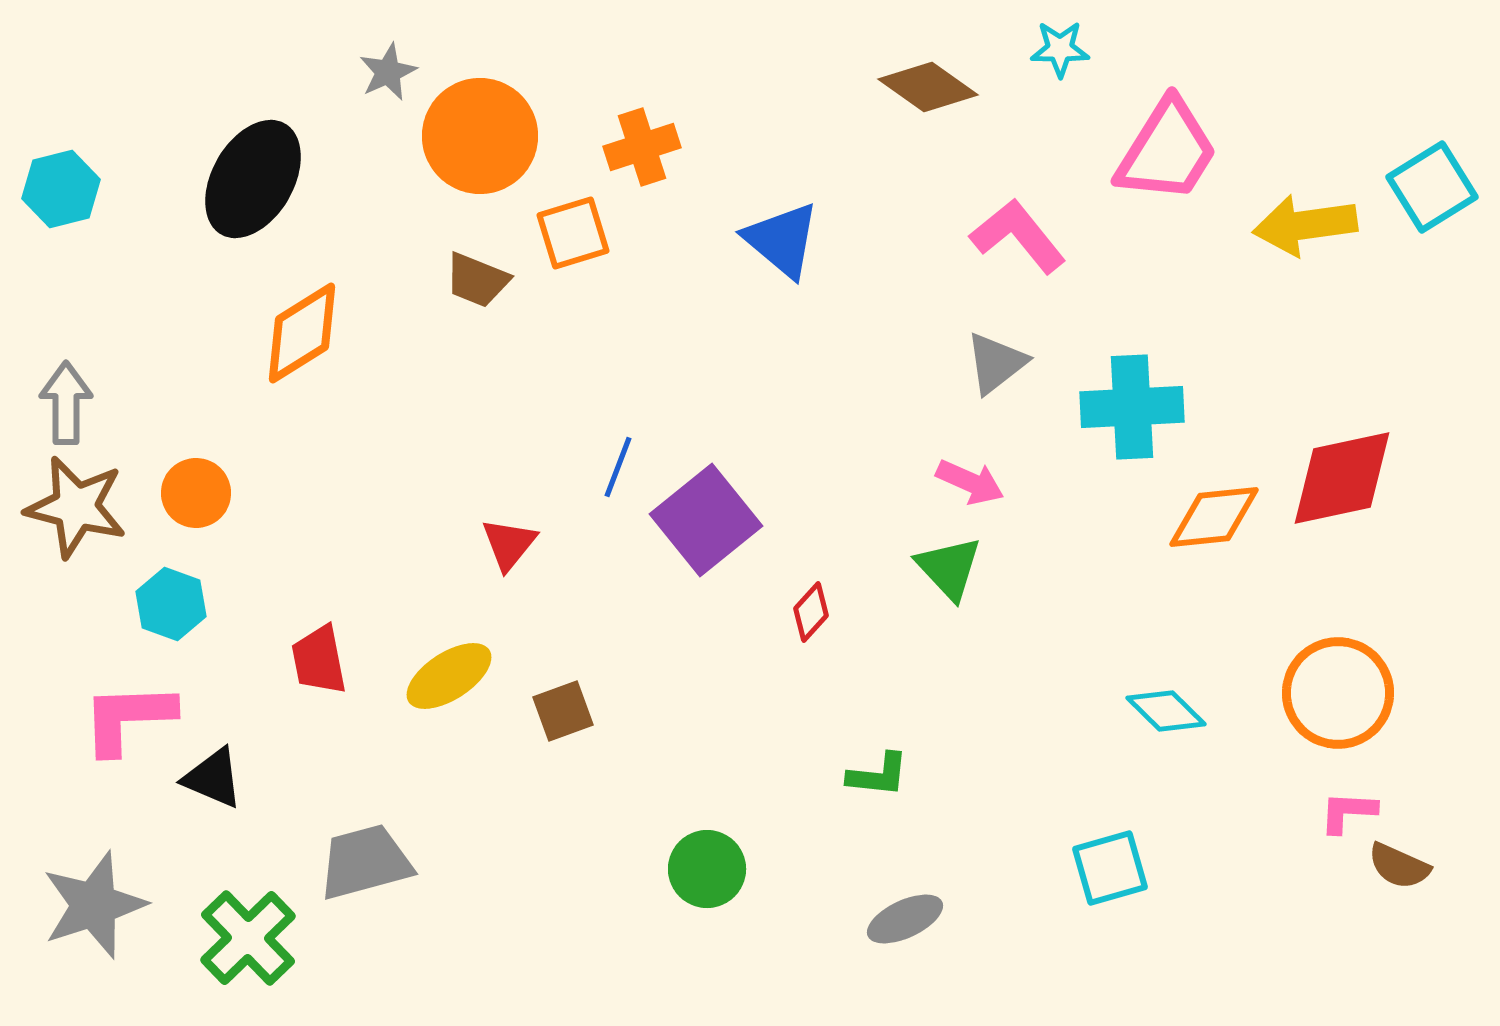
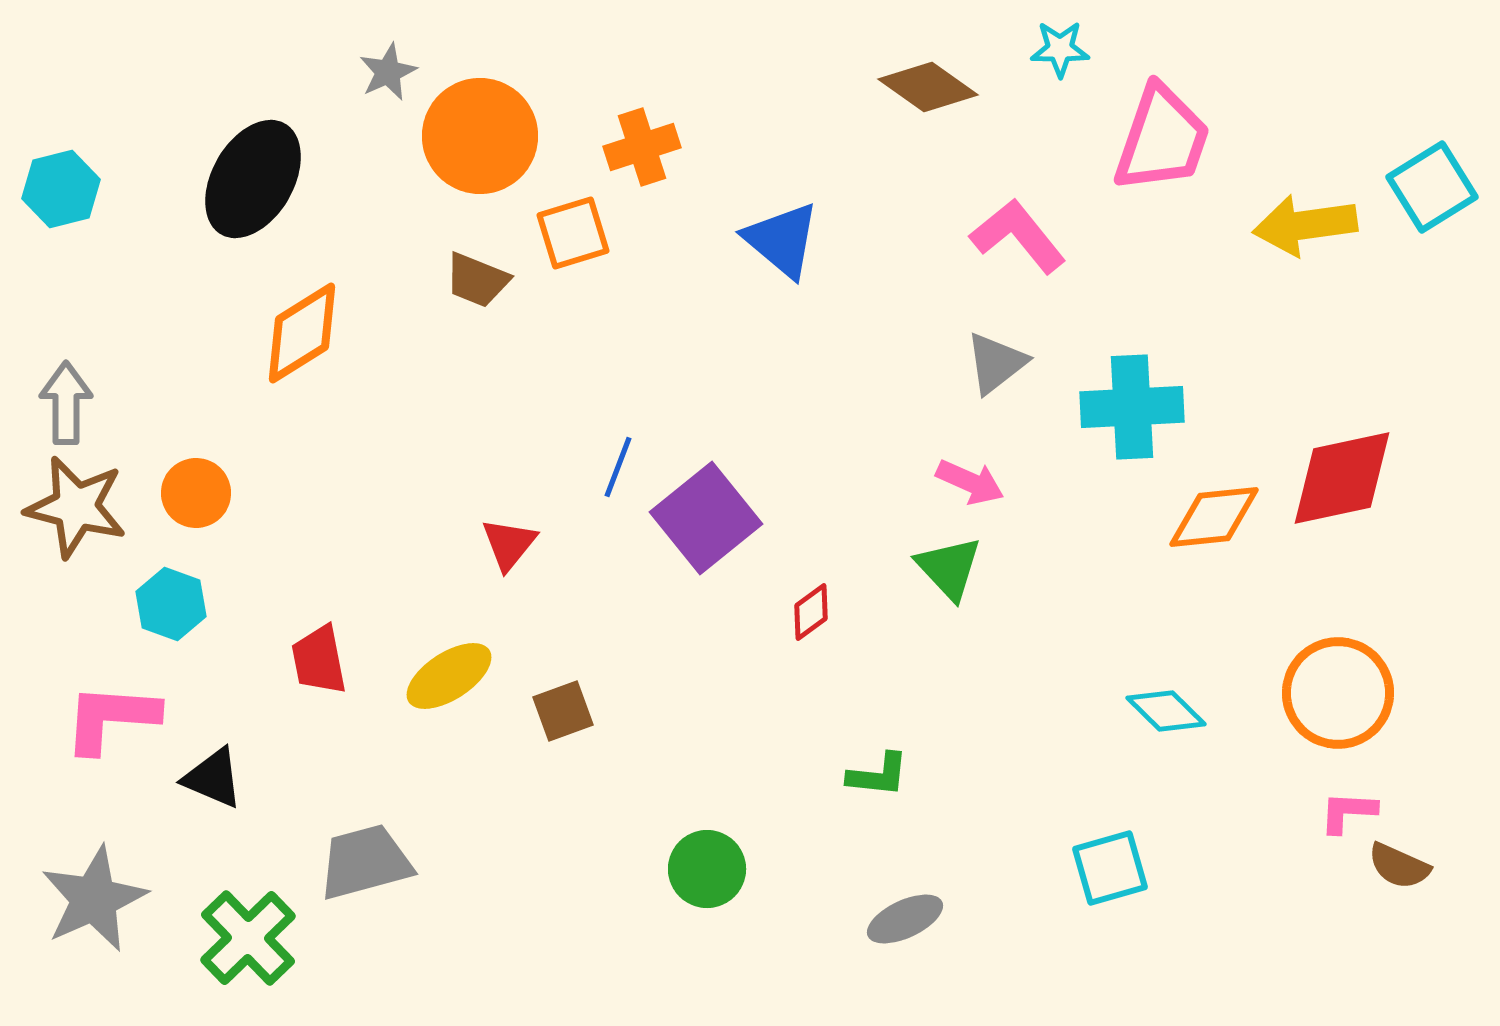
pink trapezoid at (1167, 151): moved 5 px left, 12 px up; rotated 13 degrees counterclockwise
purple square at (706, 520): moved 2 px up
red diamond at (811, 612): rotated 12 degrees clockwise
pink L-shape at (128, 718): moved 17 px left; rotated 6 degrees clockwise
gray star at (94, 905): moved 6 px up; rotated 6 degrees counterclockwise
